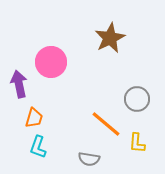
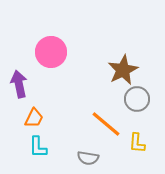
brown star: moved 13 px right, 32 px down
pink circle: moved 10 px up
orange trapezoid: rotated 10 degrees clockwise
cyan L-shape: rotated 20 degrees counterclockwise
gray semicircle: moved 1 px left, 1 px up
